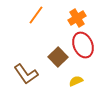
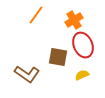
orange cross: moved 3 px left, 2 px down
brown square: rotated 36 degrees counterclockwise
brown L-shape: moved 1 px right; rotated 20 degrees counterclockwise
yellow semicircle: moved 6 px right, 6 px up
